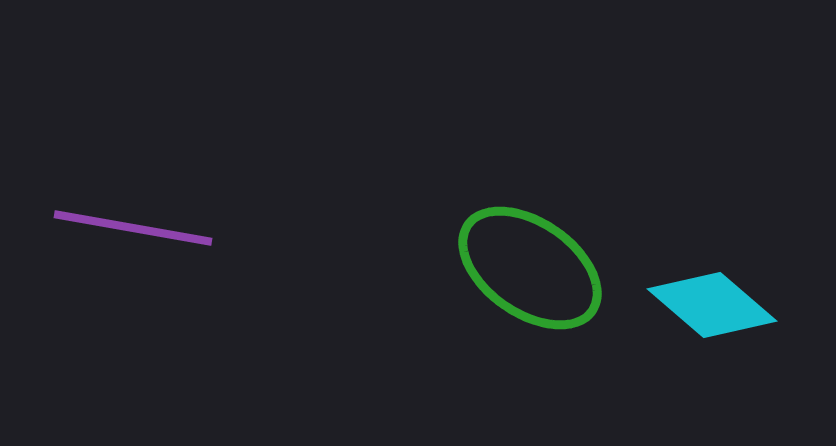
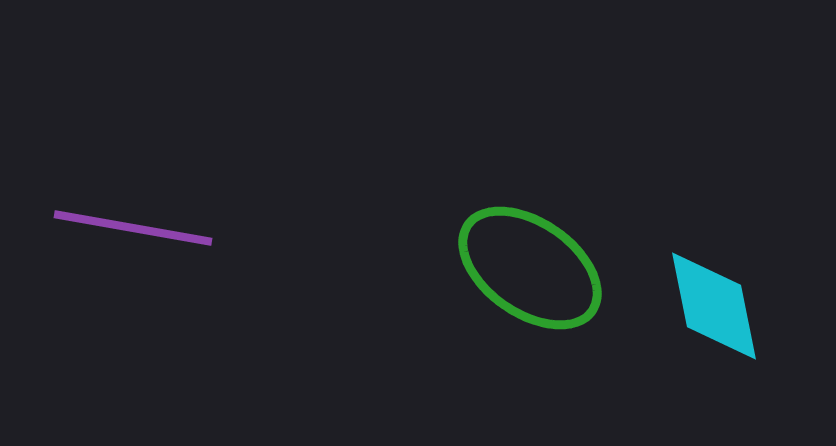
cyan diamond: moved 2 px right, 1 px down; rotated 38 degrees clockwise
